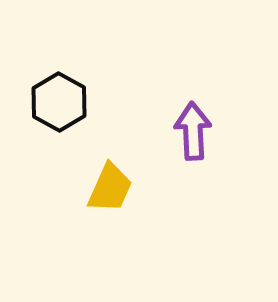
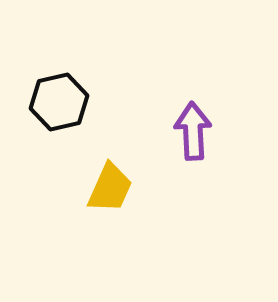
black hexagon: rotated 18 degrees clockwise
